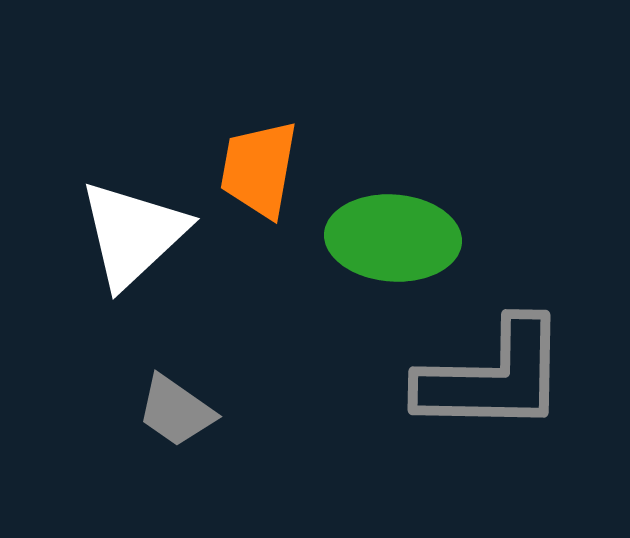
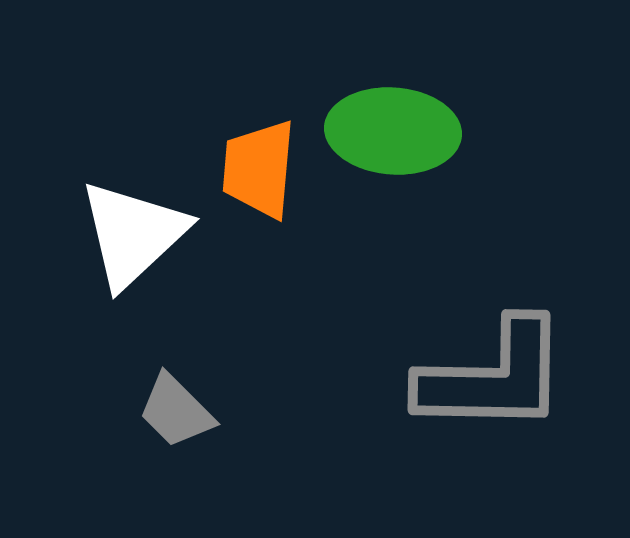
orange trapezoid: rotated 5 degrees counterclockwise
green ellipse: moved 107 px up
gray trapezoid: rotated 10 degrees clockwise
